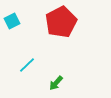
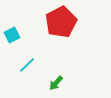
cyan square: moved 14 px down
